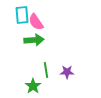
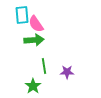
pink semicircle: moved 2 px down
green line: moved 2 px left, 4 px up
